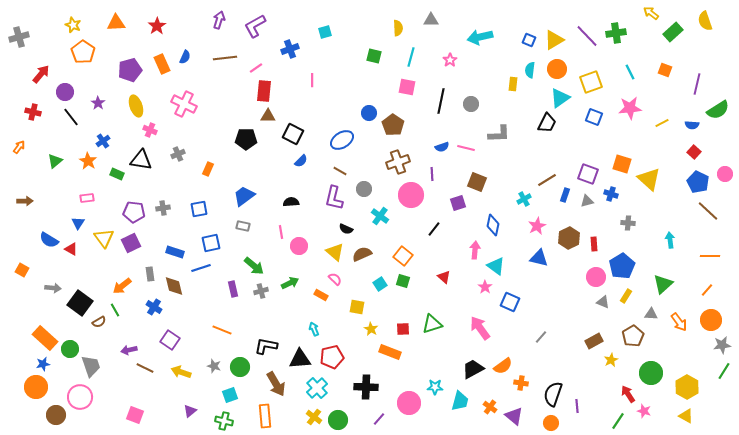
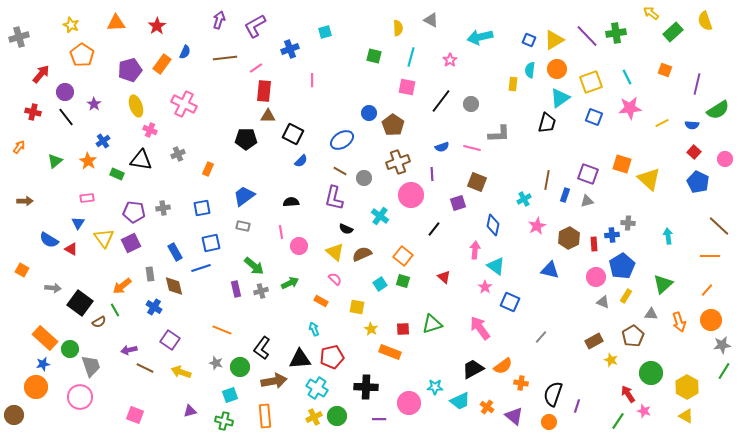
gray triangle at (431, 20): rotated 28 degrees clockwise
yellow star at (73, 25): moved 2 px left
orange pentagon at (83, 52): moved 1 px left, 3 px down
blue semicircle at (185, 57): moved 5 px up
orange rectangle at (162, 64): rotated 60 degrees clockwise
cyan line at (630, 72): moved 3 px left, 5 px down
black line at (441, 101): rotated 25 degrees clockwise
purple star at (98, 103): moved 4 px left, 1 px down
black line at (71, 117): moved 5 px left
black trapezoid at (547, 123): rotated 10 degrees counterclockwise
pink line at (466, 148): moved 6 px right
pink circle at (725, 174): moved 15 px up
brown line at (547, 180): rotated 48 degrees counterclockwise
gray circle at (364, 189): moved 11 px up
blue cross at (611, 194): moved 1 px right, 41 px down; rotated 24 degrees counterclockwise
blue square at (199, 209): moved 3 px right, 1 px up
brown line at (708, 211): moved 11 px right, 15 px down
cyan arrow at (670, 240): moved 2 px left, 4 px up
blue rectangle at (175, 252): rotated 42 degrees clockwise
blue triangle at (539, 258): moved 11 px right, 12 px down
purple rectangle at (233, 289): moved 3 px right
orange rectangle at (321, 295): moved 6 px down
orange arrow at (679, 322): rotated 18 degrees clockwise
black L-shape at (266, 346): moved 4 px left, 2 px down; rotated 65 degrees counterclockwise
yellow star at (611, 360): rotated 24 degrees counterclockwise
gray star at (214, 366): moved 2 px right, 3 px up
brown arrow at (276, 384): moved 2 px left, 3 px up; rotated 70 degrees counterclockwise
cyan cross at (317, 388): rotated 15 degrees counterclockwise
cyan trapezoid at (460, 401): rotated 50 degrees clockwise
purple line at (577, 406): rotated 24 degrees clockwise
orange cross at (490, 407): moved 3 px left
purple triangle at (190, 411): rotated 24 degrees clockwise
brown circle at (56, 415): moved 42 px left
yellow cross at (314, 417): rotated 28 degrees clockwise
purple line at (379, 419): rotated 48 degrees clockwise
green circle at (338, 420): moved 1 px left, 4 px up
orange circle at (551, 423): moved 2 px left, 1 px up
